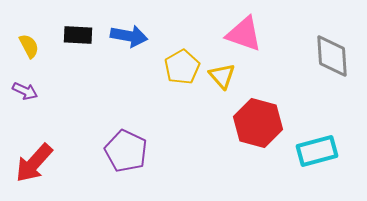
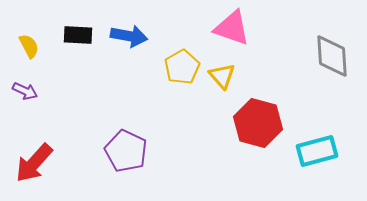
pink triangle: moved 12 px left, 6 px up
